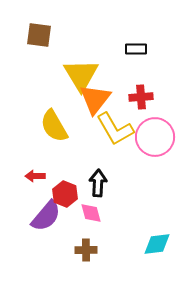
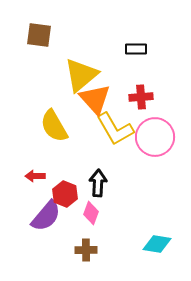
yellow triangle: rotated 21 degrees clockwise
orange triangle: rotated 20 degrees counterclockwise
pink diamond: rotated 35 degrees clockwise
cyan diamond: rotated 16 degrees clockwise
